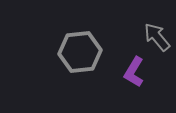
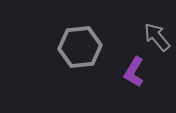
gray hexagon: moved 5 px up
